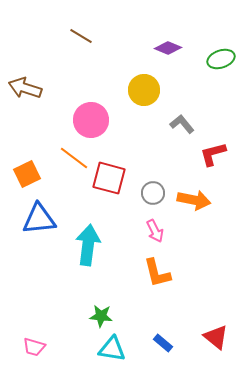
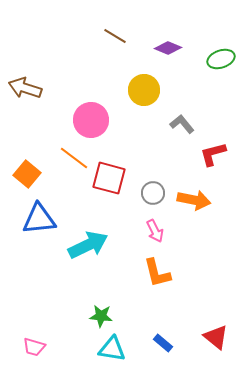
brown line: moved 34 px right
orange square: rotated 24 degrees counterclockwise
cyan arrow: rotated 57 degrees clockwise
